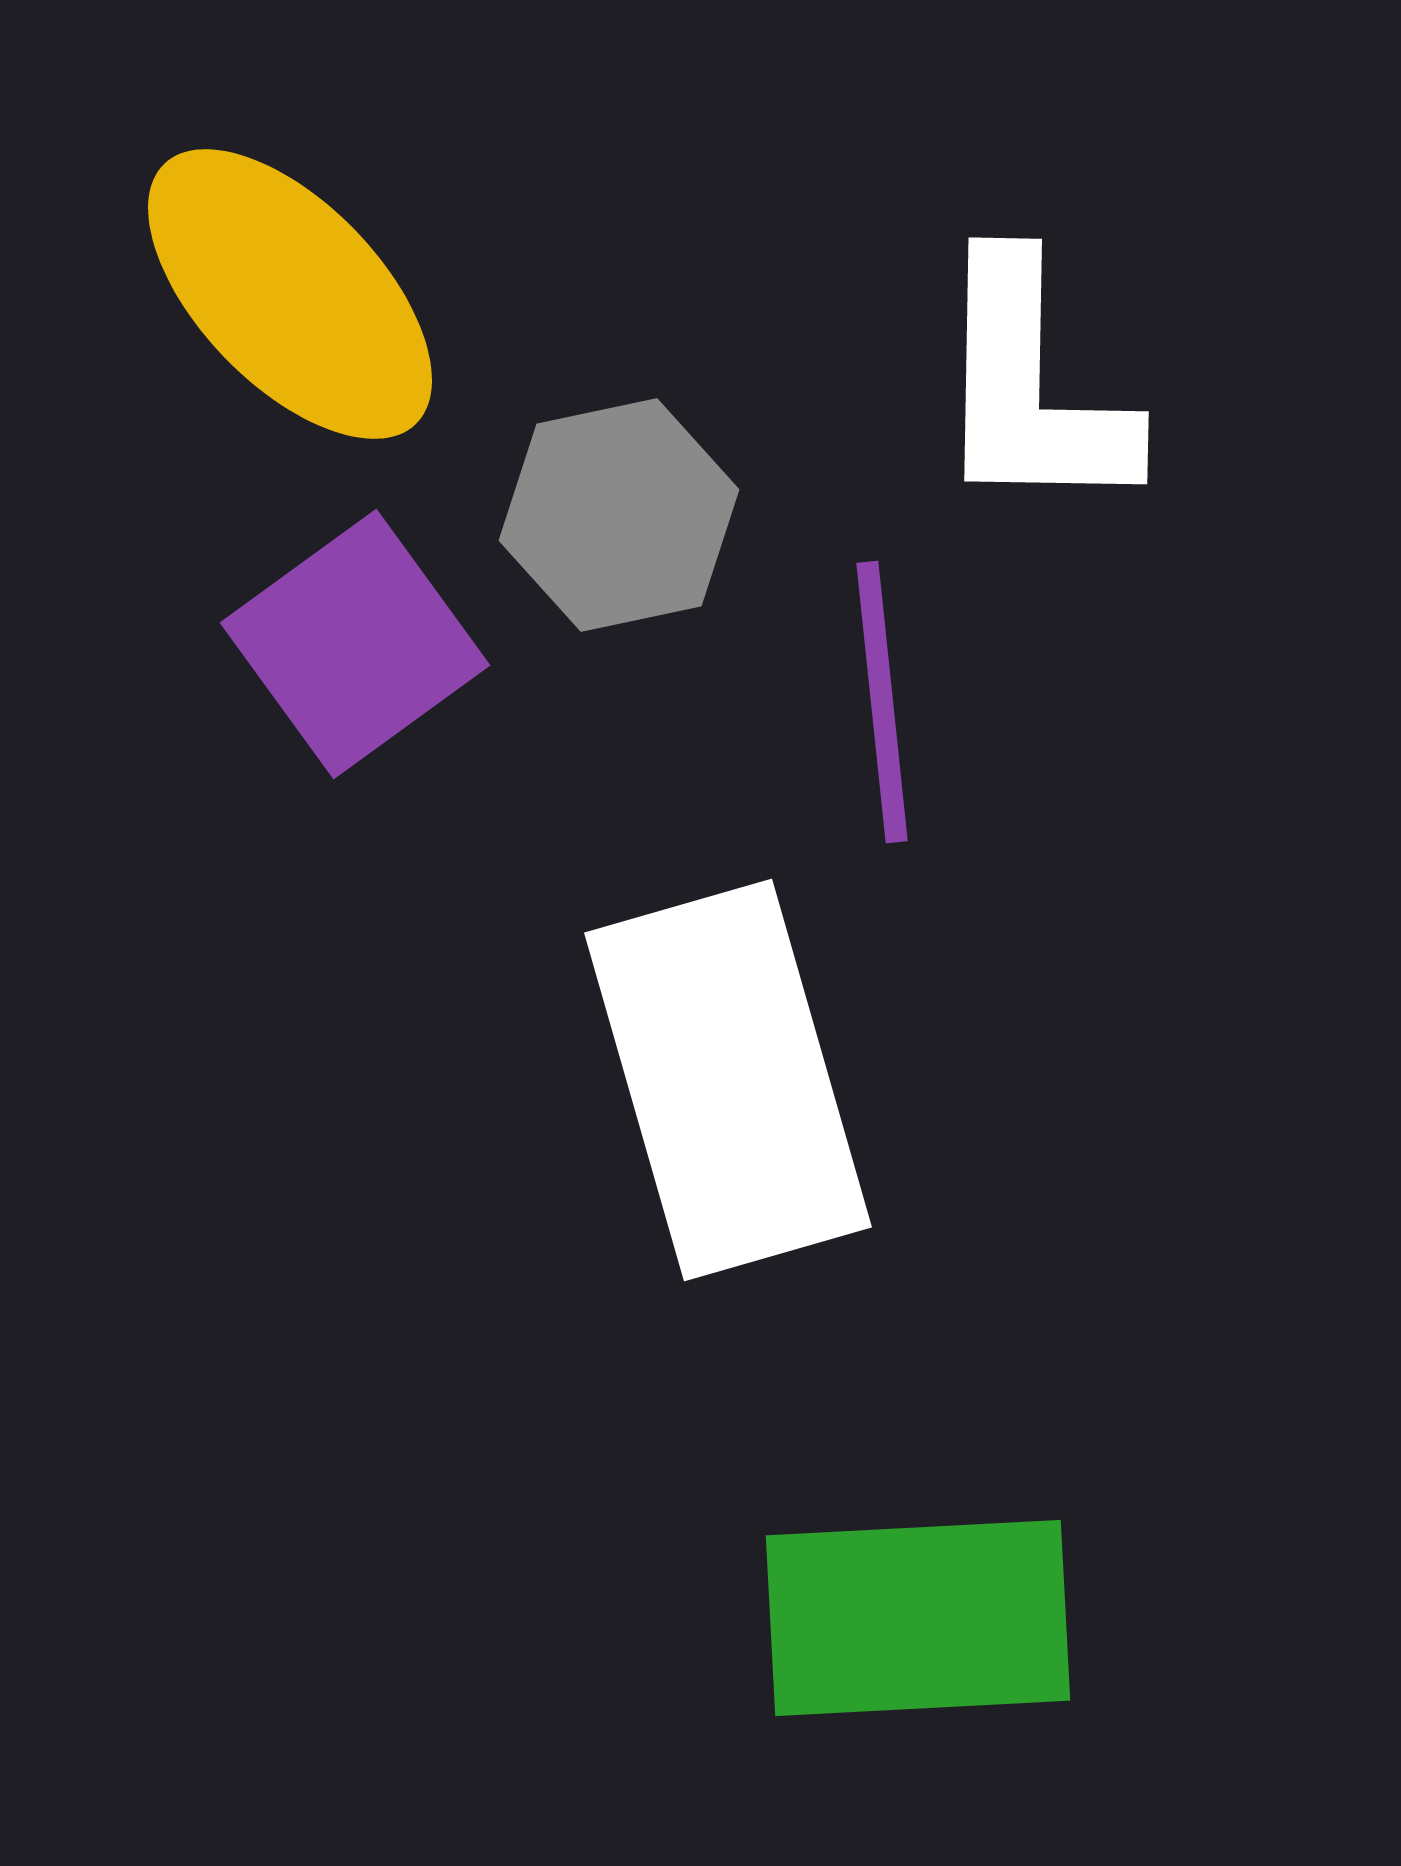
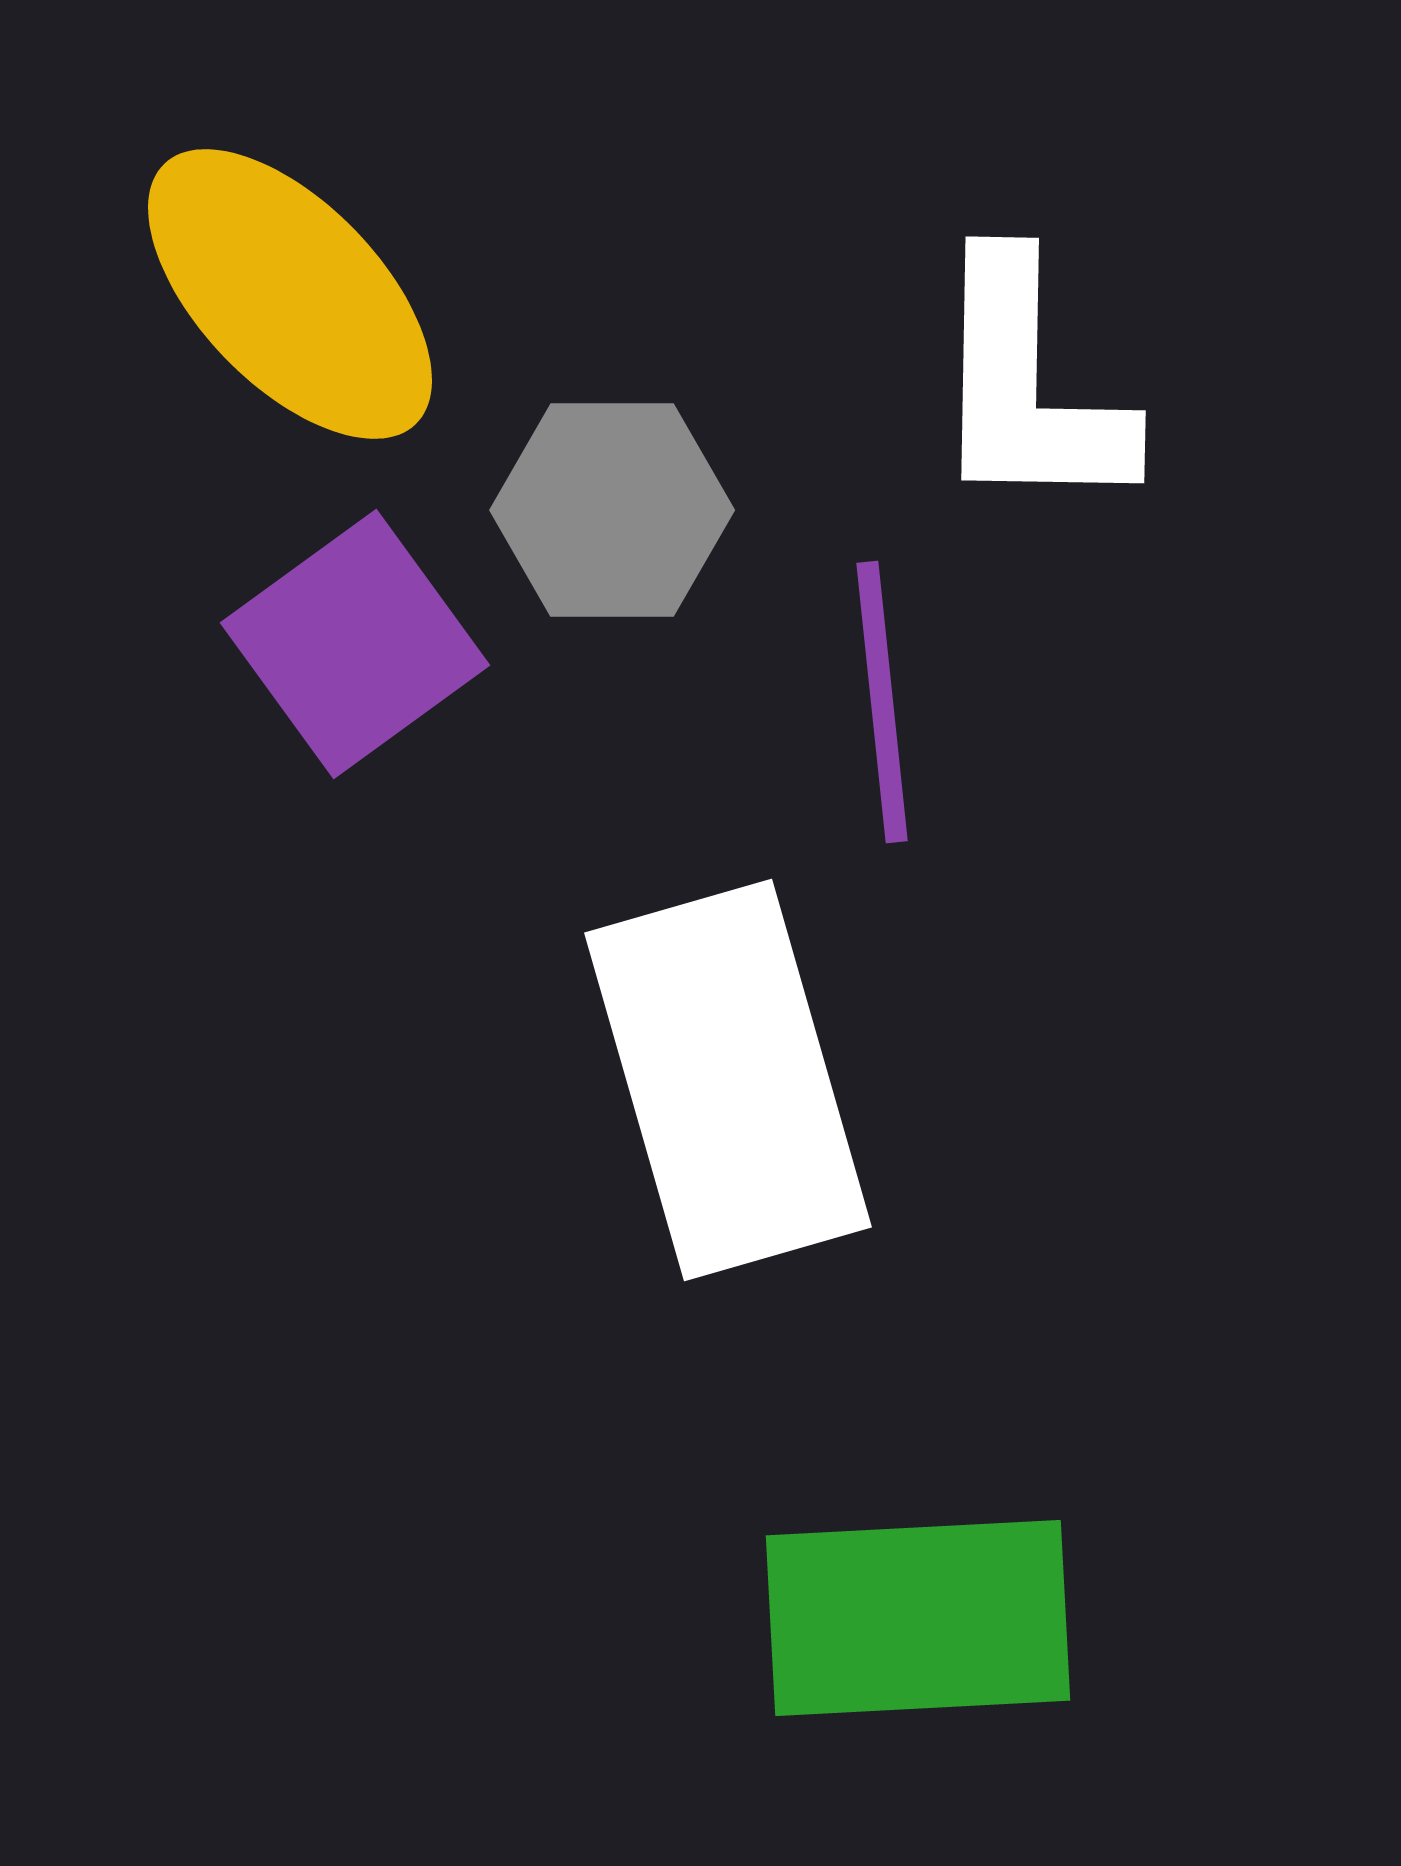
white L-shape: moved 3 px left, 1 px up
gray hexagon: moved 7 px left, 5 px up; rotated 12 degrees clockwise
